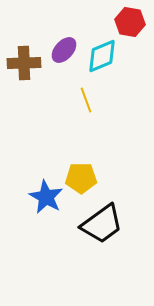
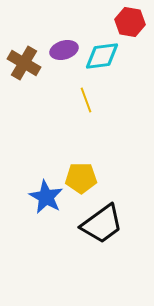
purple ellipse: rotated 32 degrees clockwise
cyan diamond: rotated 15 degrees clockwise
brown cross: rotated 32 degrees clockwise
